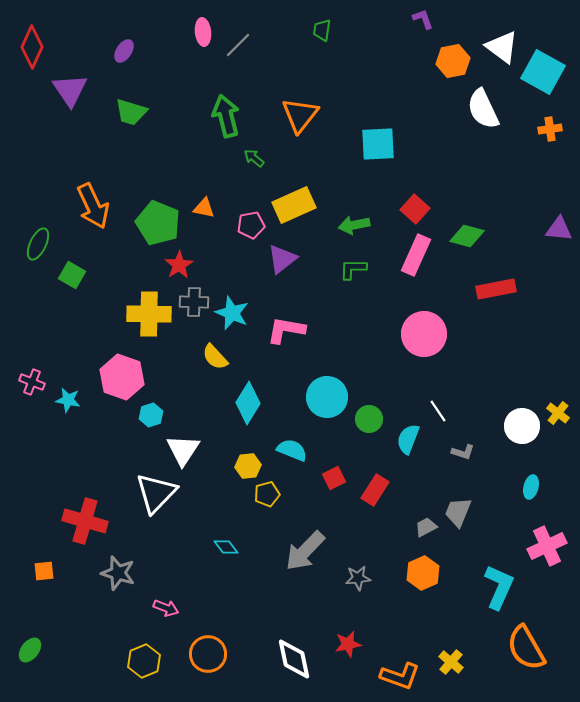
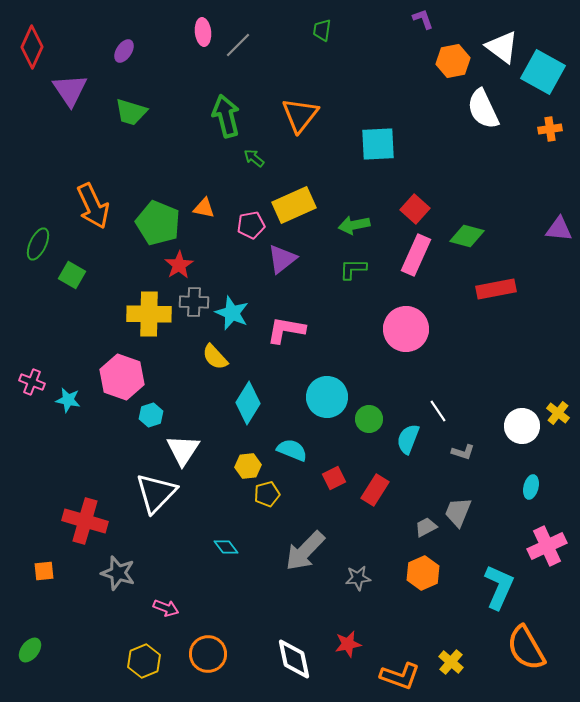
pink circle at (424, 334): moved 18 px left, 5 px up
